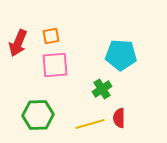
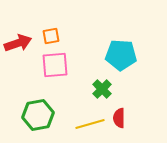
red arrow: rotated 132 degrees counterclockwise
green cross: rotated 12 degrees counterclockwise
green hexagon: rotated 8 degrees counterclockwise
